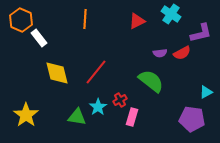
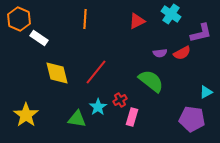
orange hexagon: moved 2 px left, 1 px up
white rectangle: rotated 18 degrees counterclockwise
green triangle: moved 2 px down
